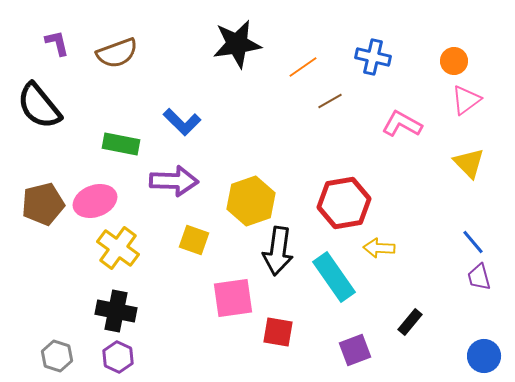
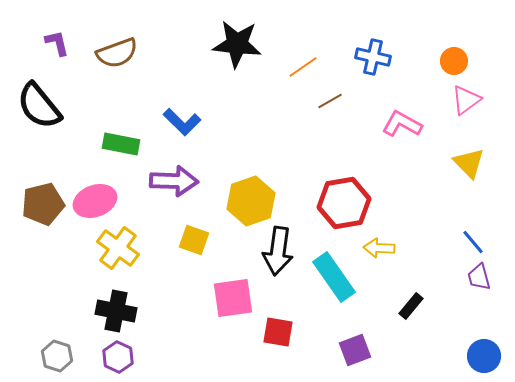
black star: rotated 15 degrees clockwise
black rectangle: moved 1 px right, 16 px up
